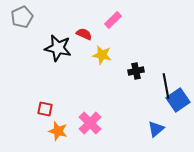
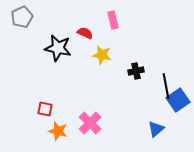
pink rectangle: rotated 60 degrees counterclockwise
red semicircle: moved 1 px right, 1 px up
